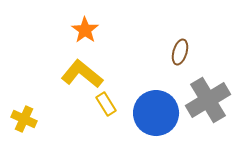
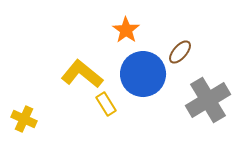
orange star: moved 41 px right
brown ellipse: rotated 25 degrees clockwise
blue circle: moved 13 px left, 39 px up
